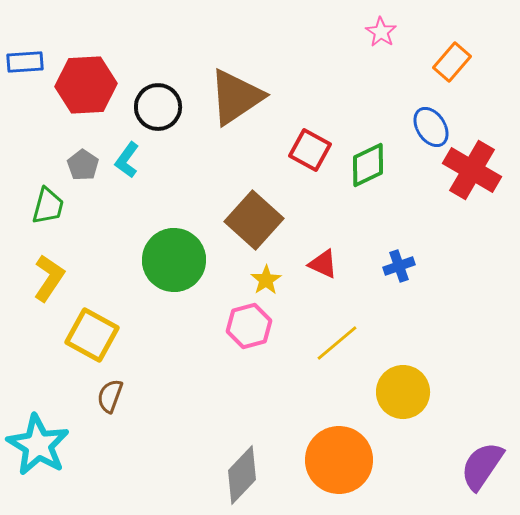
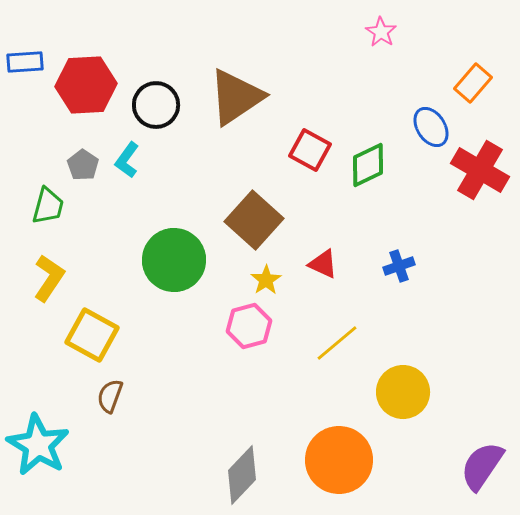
orange rectangle: moved 21 px right, 21 px down
black circle: moved 2 px left, 2 px up
red cross: moved 8 px right
